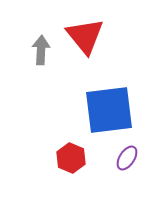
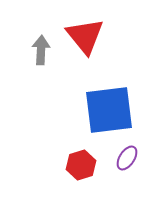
red hexagon: moved 10 px right, 7 px down; rotated 20 degrees clockwise
